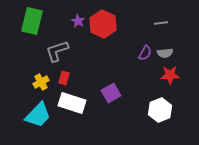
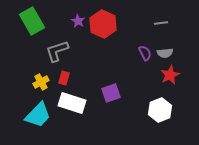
green rectangle: rotated 44 degrees counterclockwise
purple semicircle: rotated 56 degrees counterclockwise
red star: rotated 24 degrees counterclockwise
purple square: rotated 12 degrees clockwise
